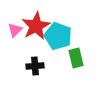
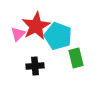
pink triangle: moved 3 px right, 4 px down
